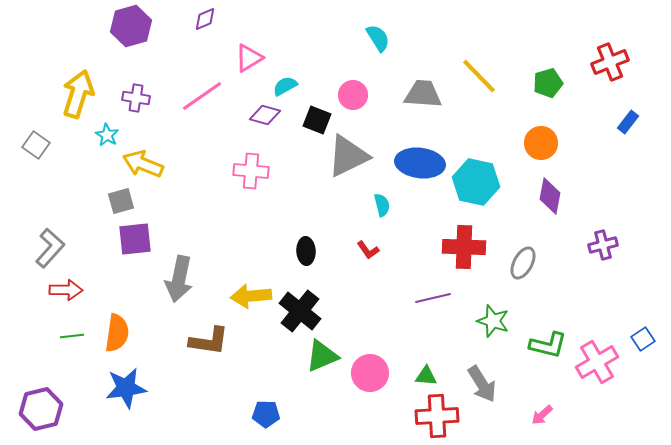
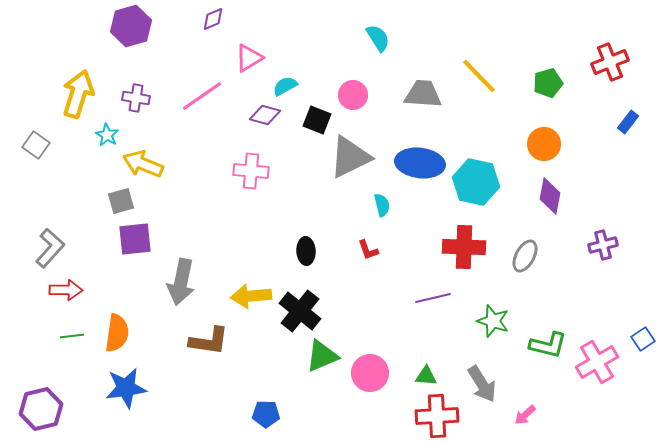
purple diamond at (205, 19): moved 8 px right
orange circle at (541, 143): moved 3 px right, 1 px down
gray triangle at (348, 156): moved 2 px right, 1 px down
red L-shape at (368, 250): rotated 15 degrees clockwise
gray ellipse at (523, 263): moved 2 px right, 7 px up
gray arrow at (179, 279): moved 2 px right, 3 px down
pink arrow at (542, 415): moved 17 px left
